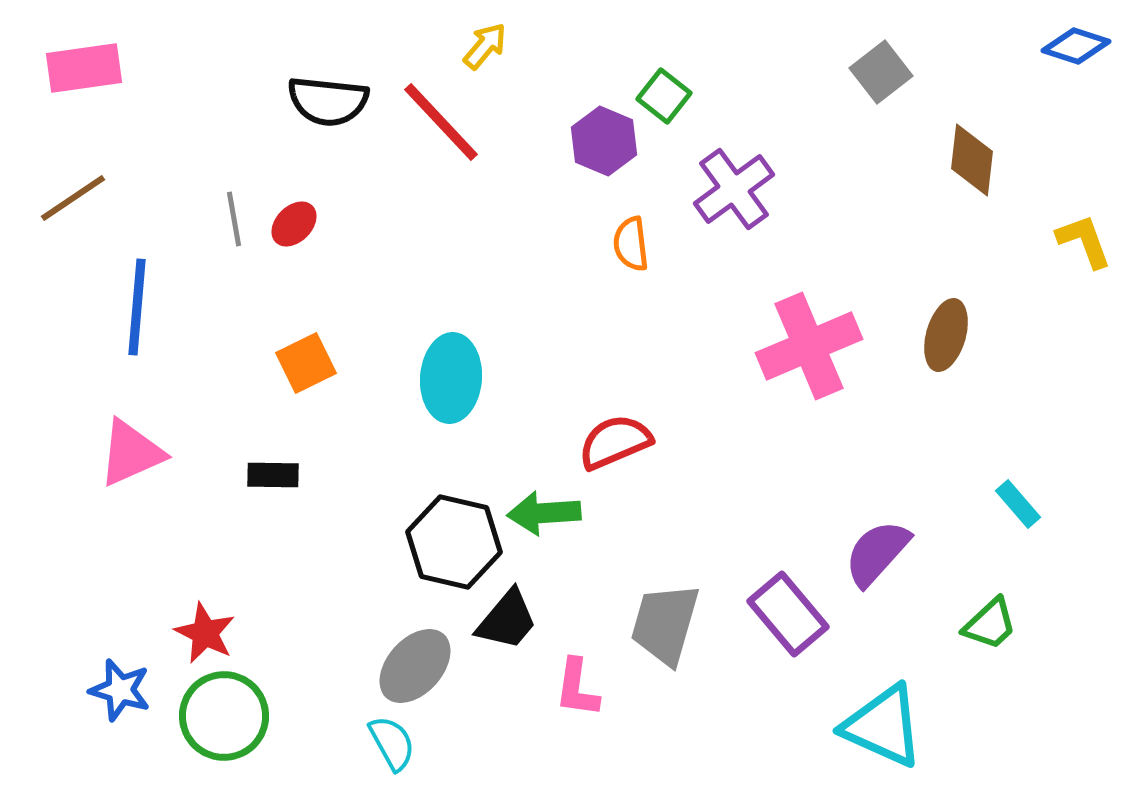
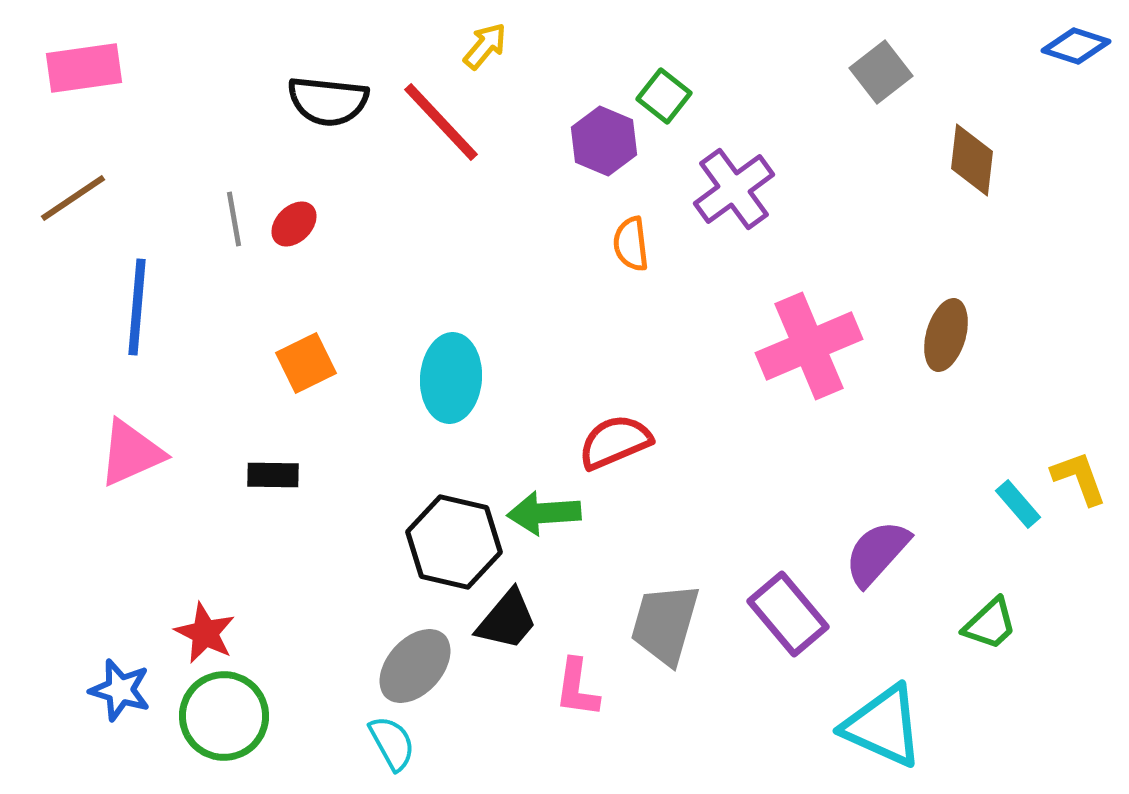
yellow L-shape: moved 5 px left, 237 px down
